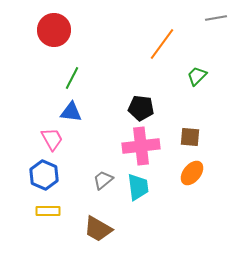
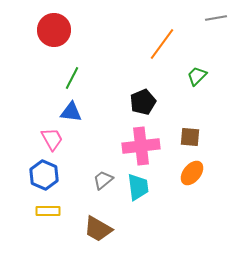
black pentagon: moved 2 px right, 6 px up; rotated 30 degrees counterclockwise
